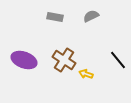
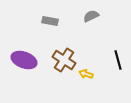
gray rectangle: moved 5 px left, 4 px down
black line: rotated 24 degrees clockwise
